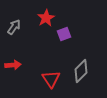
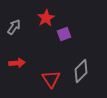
red arrow: moved 4 px right, 2 px up
